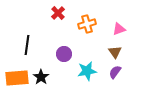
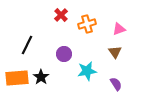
red cross: moved 3 px right, 2 px down
black line: rotated 18 degrees clockwise
purple semicircle: moved 1 px right, 12 px down; rotated 112 degrees clockwise
